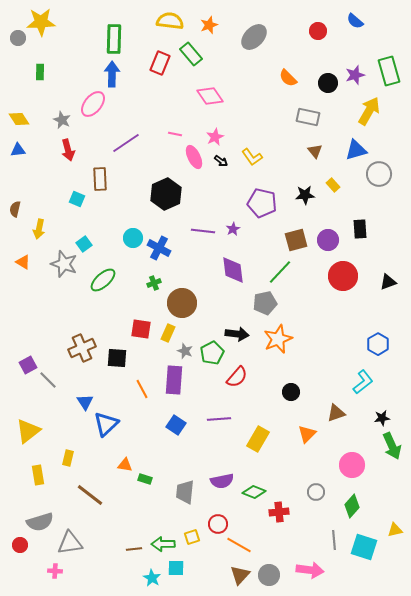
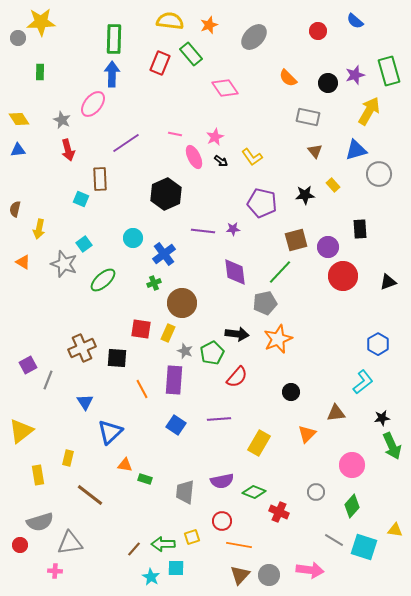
pink diamond at (210, 96): moved 15 px right, 8 px up
cyan square at (77, 199): moved 4 px right
purple star at (233, 229): rotated 24 degrees clockwise
purple circle at (328, 240): moved 7 px down
blue cross at (159, 248): moved 5 px right, 6 px down; rotated 25 degrees clockwise
purple diamond at (233, 270): moved 2 px right, 2 px down
gray line at (48, 380): rotated 66 degrees clockwise
brown triangle at (336, 413): rotated 12 degrees clockwise
blue triangle at (106, 424): moved 4 px right, 8 px down
yellow triangle at (28, 431): moved 7 px left
yellow rectangle at (258, 439): moved 1 px right, 4 px down
red cross at (279, 512): rotated 30 degrees clockwise
red circle at (218, 524): moved 4 px right, 3 px up
yellow triangle at (395, 530): rotated 21 degrees clockwise
gray line at (334, 540): rotated 54 degrees counterclockwise
orange line at (239, 545): rotated 20 degrees counterclockwise
brown line at (134, 549): rotated 42 degrees counterclockwise
cyan star at (152, 578): moved 1 px left, 1 px up
